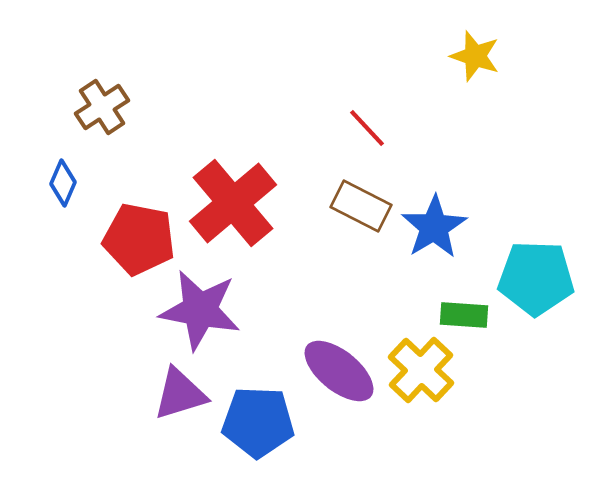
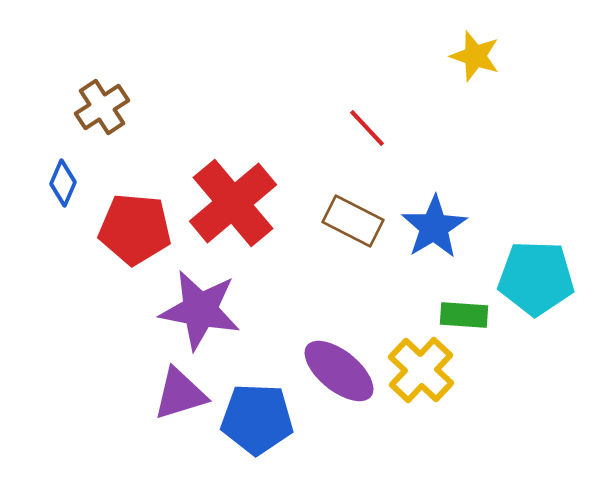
brown rectangle: moved 8 px left, 15 px down
red pentagon: moved 4 px left, 10 px up; rotated 6 degrees counterclockwise
blue pentagon: moved 1 px left, 3 px up
